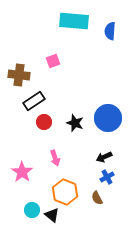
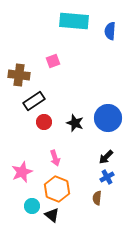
black arrow: moved 2 px right; rotated 21 degrees counterclockwise
pink star: rotated 15 degrees clockwise
orange hexagon: moved 8 px left, 3 px up
brown semicircle: rotated 32 degrees clockwise
cyan circle: moved 4 px up
